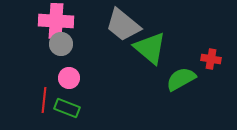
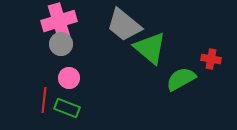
pink cross: moved 3 px right; rotated 20 degrees counterclockwise
gray trapezoid: moved 1 px right
